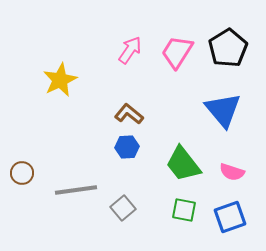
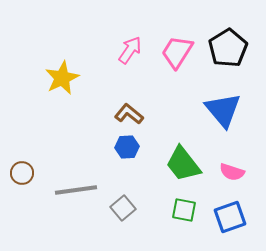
yellow star: moved 2 px right, 2 px up
